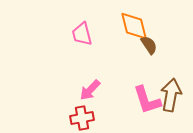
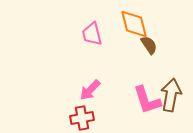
orange diamond: moved 2 px up
pink trapezoid: moved 10 px right
